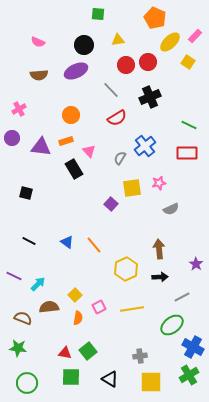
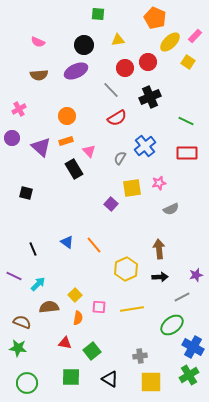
red circle at (126, 65): moved 1 px left, 3 px down
orange circle at (71, 115): moved 4 px left, 1 px down
green line at (189, 125): moved 3 px left, 4 px up
purple triangle at (41, 147): rotated 35 degrees clockwise
black line at (29, 241): moved 4 px right, 8 px down; rotated 40 degrees clockwise
purple star at (196, 264): moved 11 px down; rotated 24 degrees clockwise
pink square at (99, 307): rotated 32 degrees clockwise
brown semicircle at (23, 318): moved 1 px left, 4 px down
green square at (88, 351): moved 4 px right
red triangle at (65, 353): moved 10 px up
